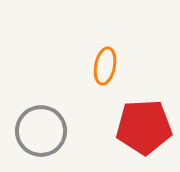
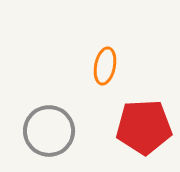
gray circle: moved 8 px right
